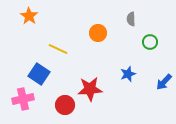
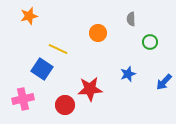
orange star: rotated 24 degrees clockwise
blue square: moved 3 px right, 5 px up
